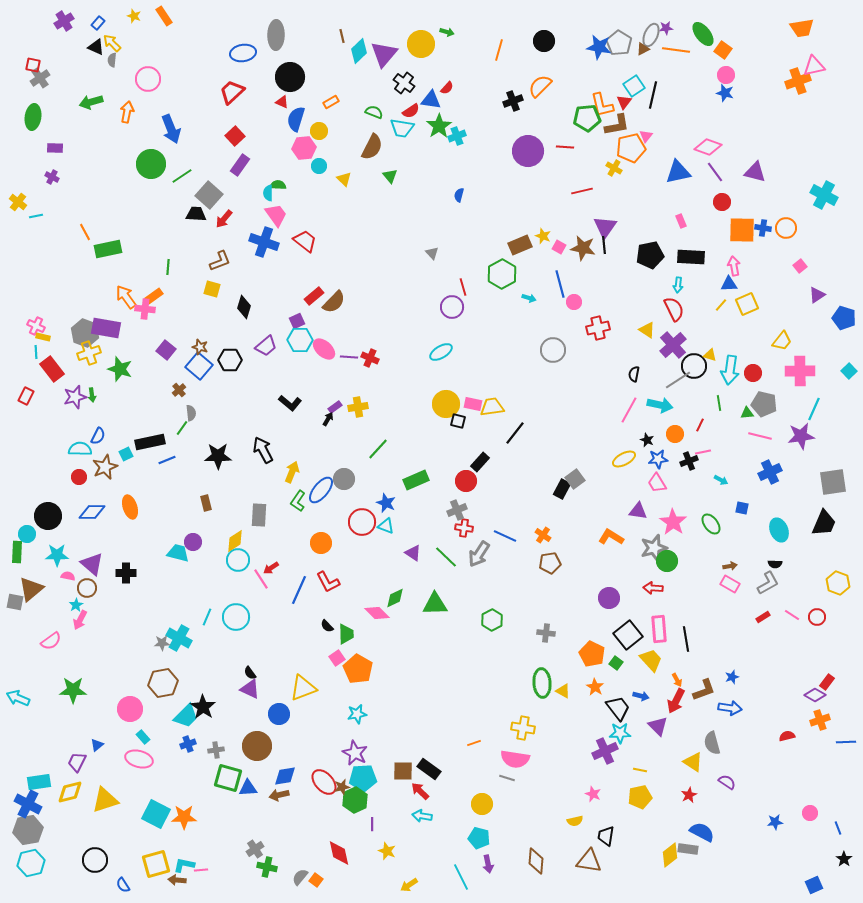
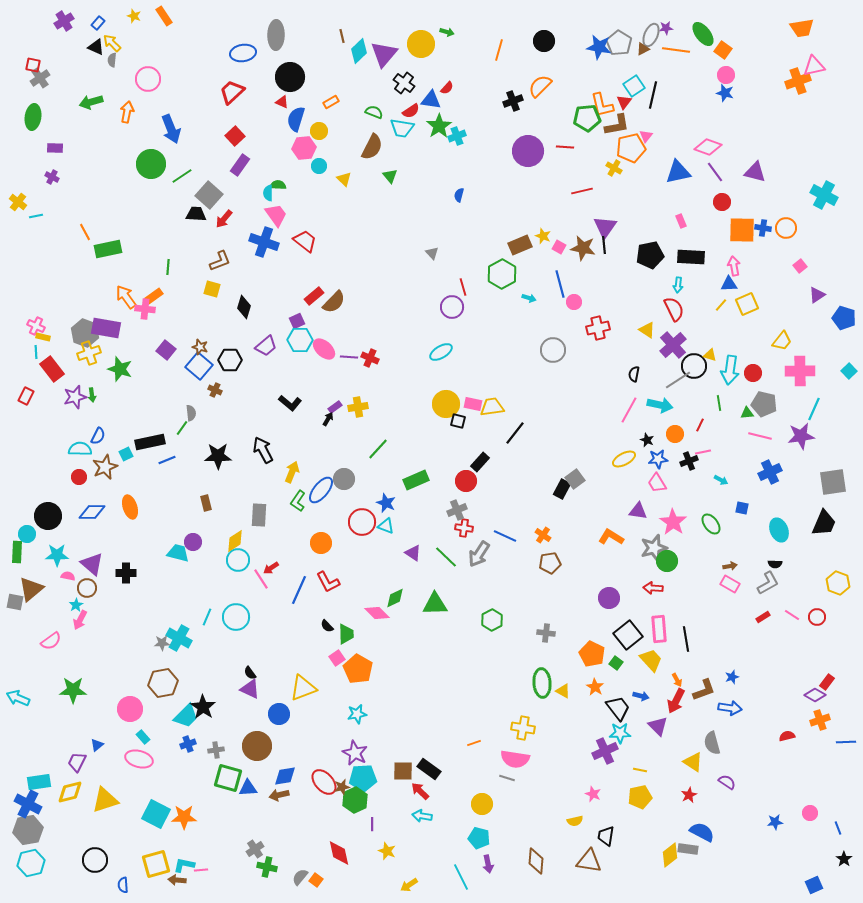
brown cross at (179, 390): moved 36 px right; rotated 24 degrees counterclockwise
blue semicircle at (123, 885): rotated 28 degrees clockwise
